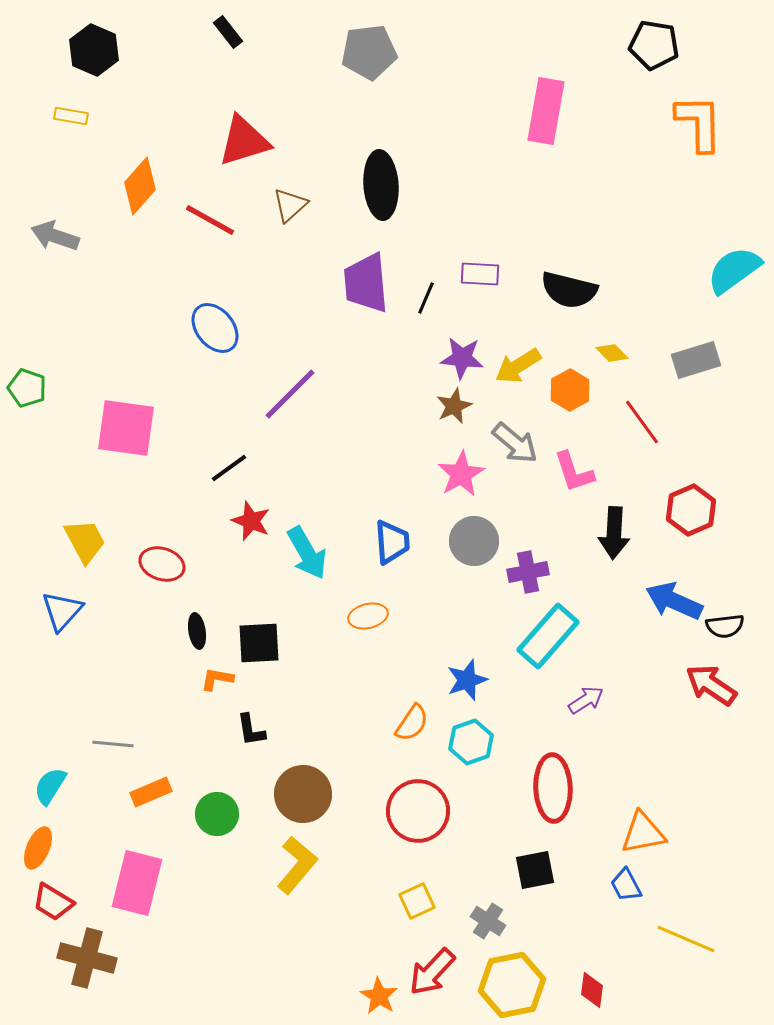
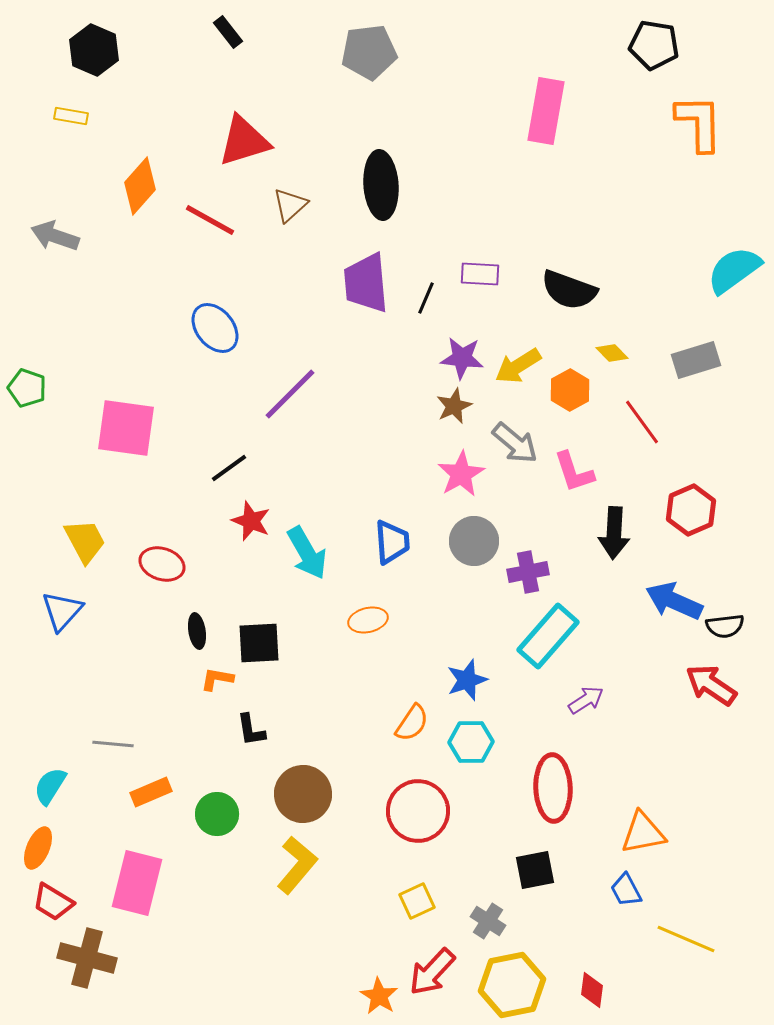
black semicircle at (569, 290): rotated 6 degrees clockwise
orange ellipse at (368, 616): moved 4 px down
cyan hexagon at (471, 742): rotated 18 degrees clockwise
blue trapezoid at (626, 885): moved 5 px down
